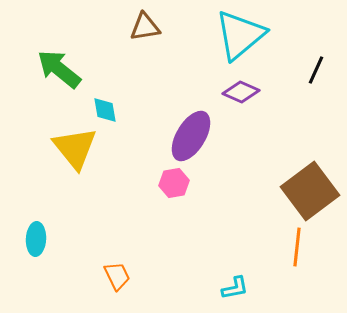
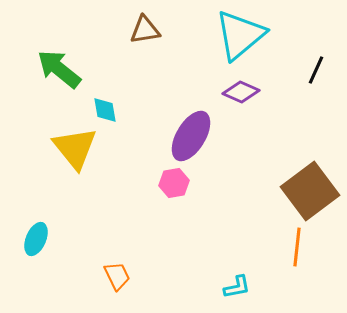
brown triangle: moved 3 px down
cyan ellipse: rotated 20 degrees clockwise
cyan L-shape: moved 2 px right, 1 px up
